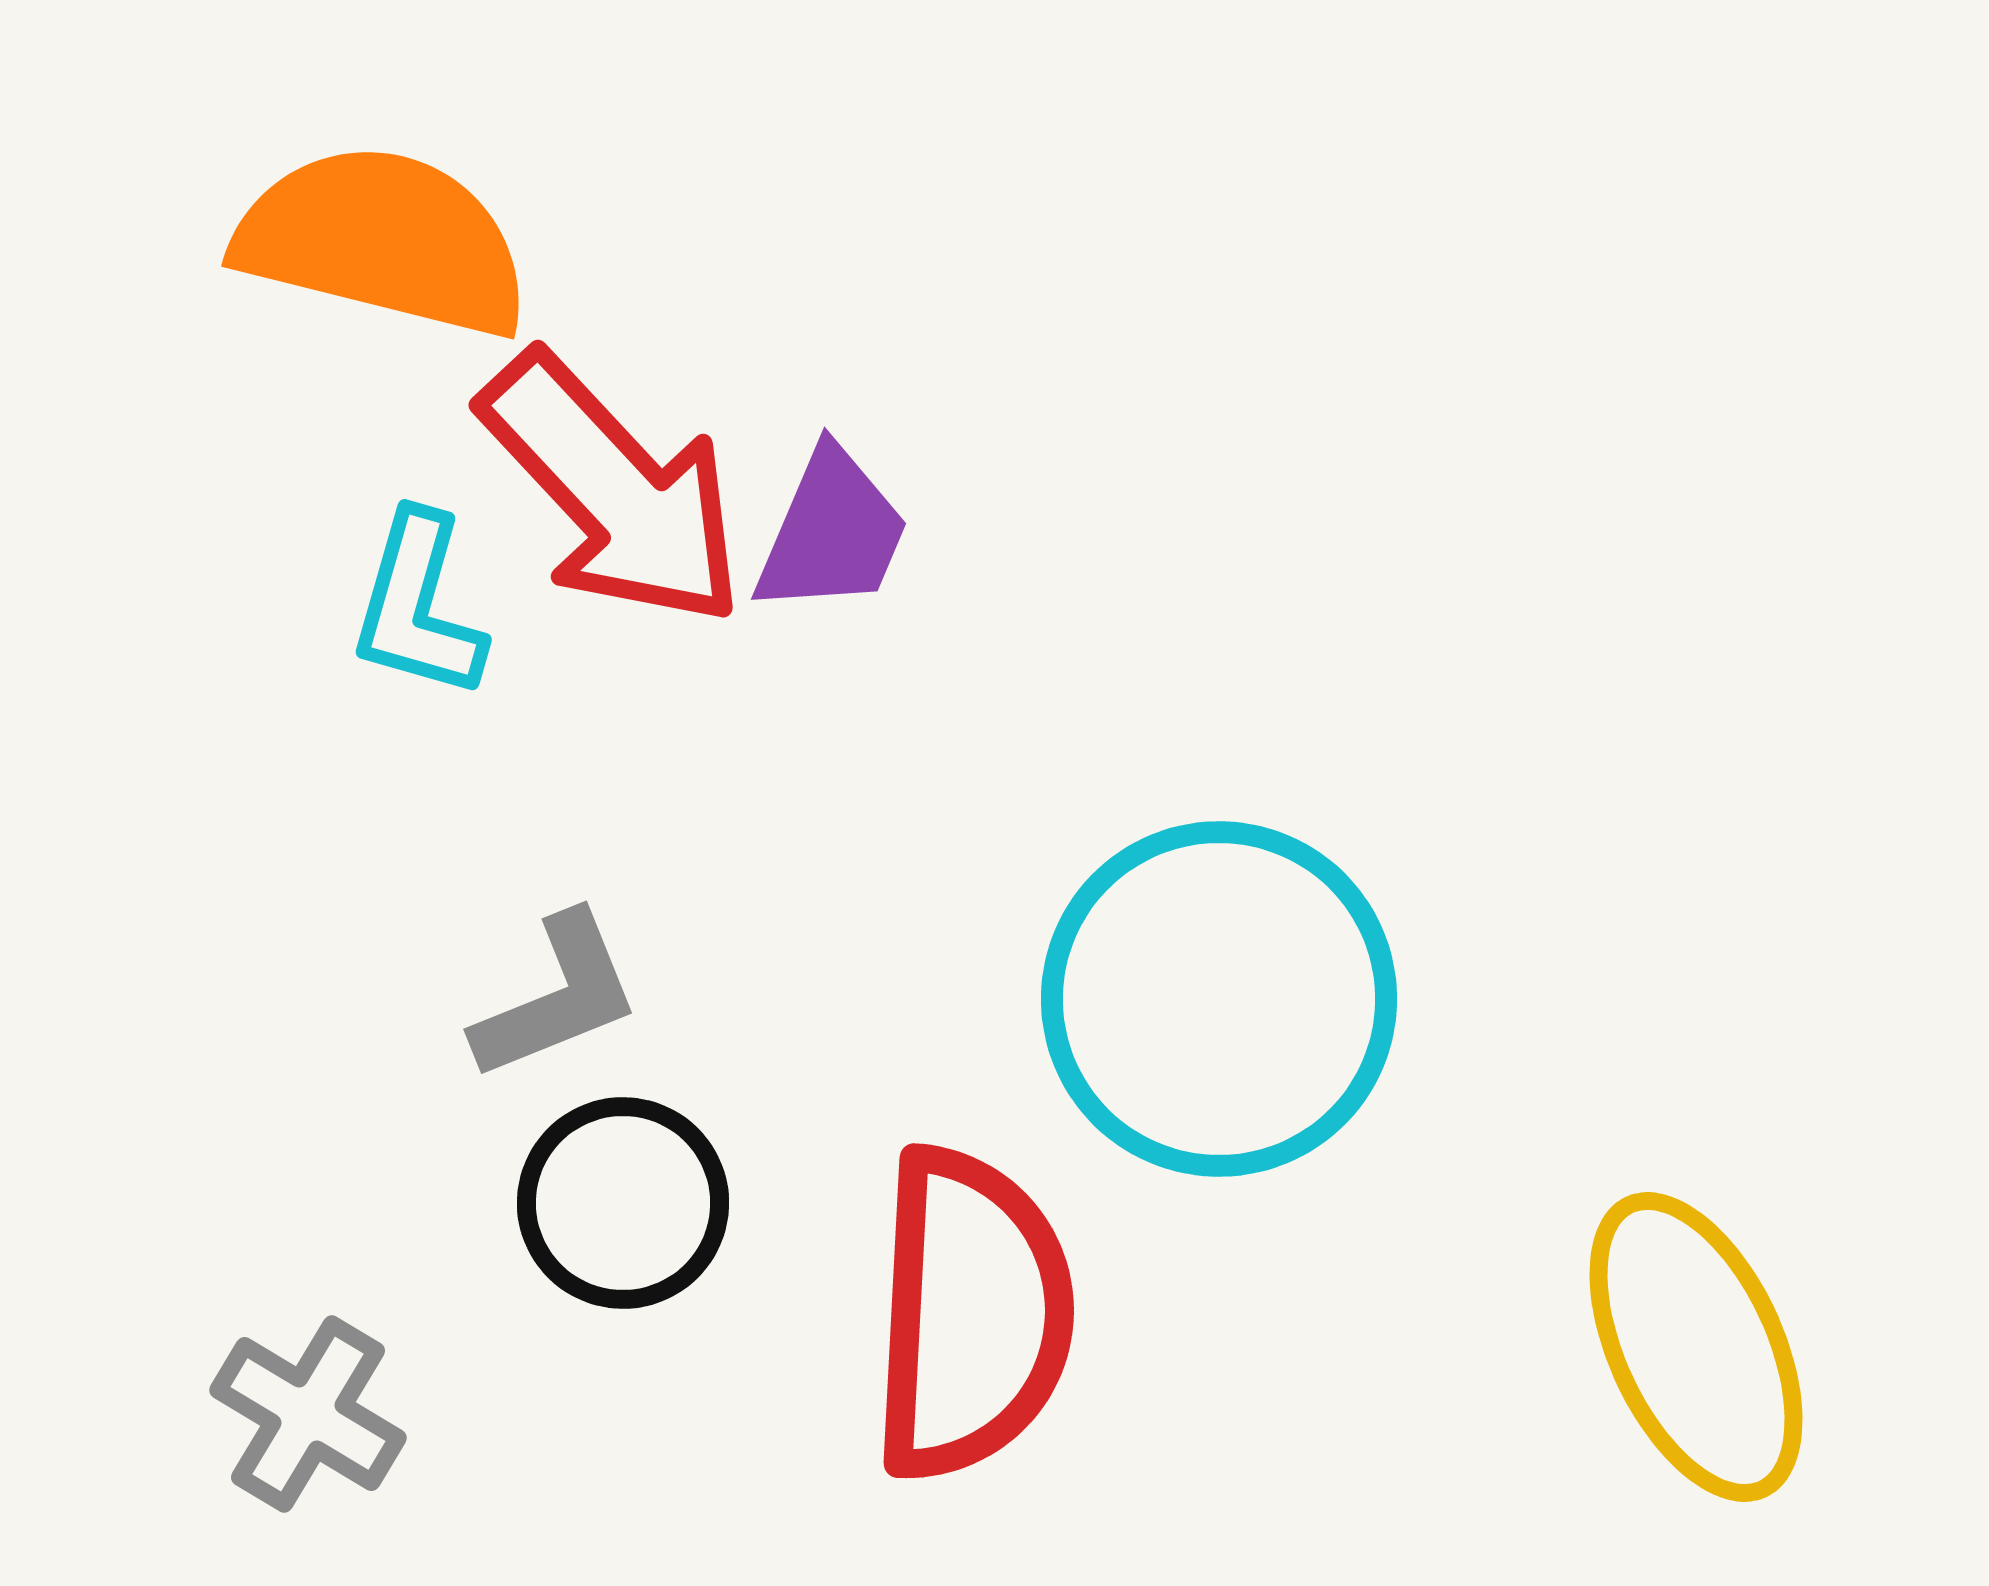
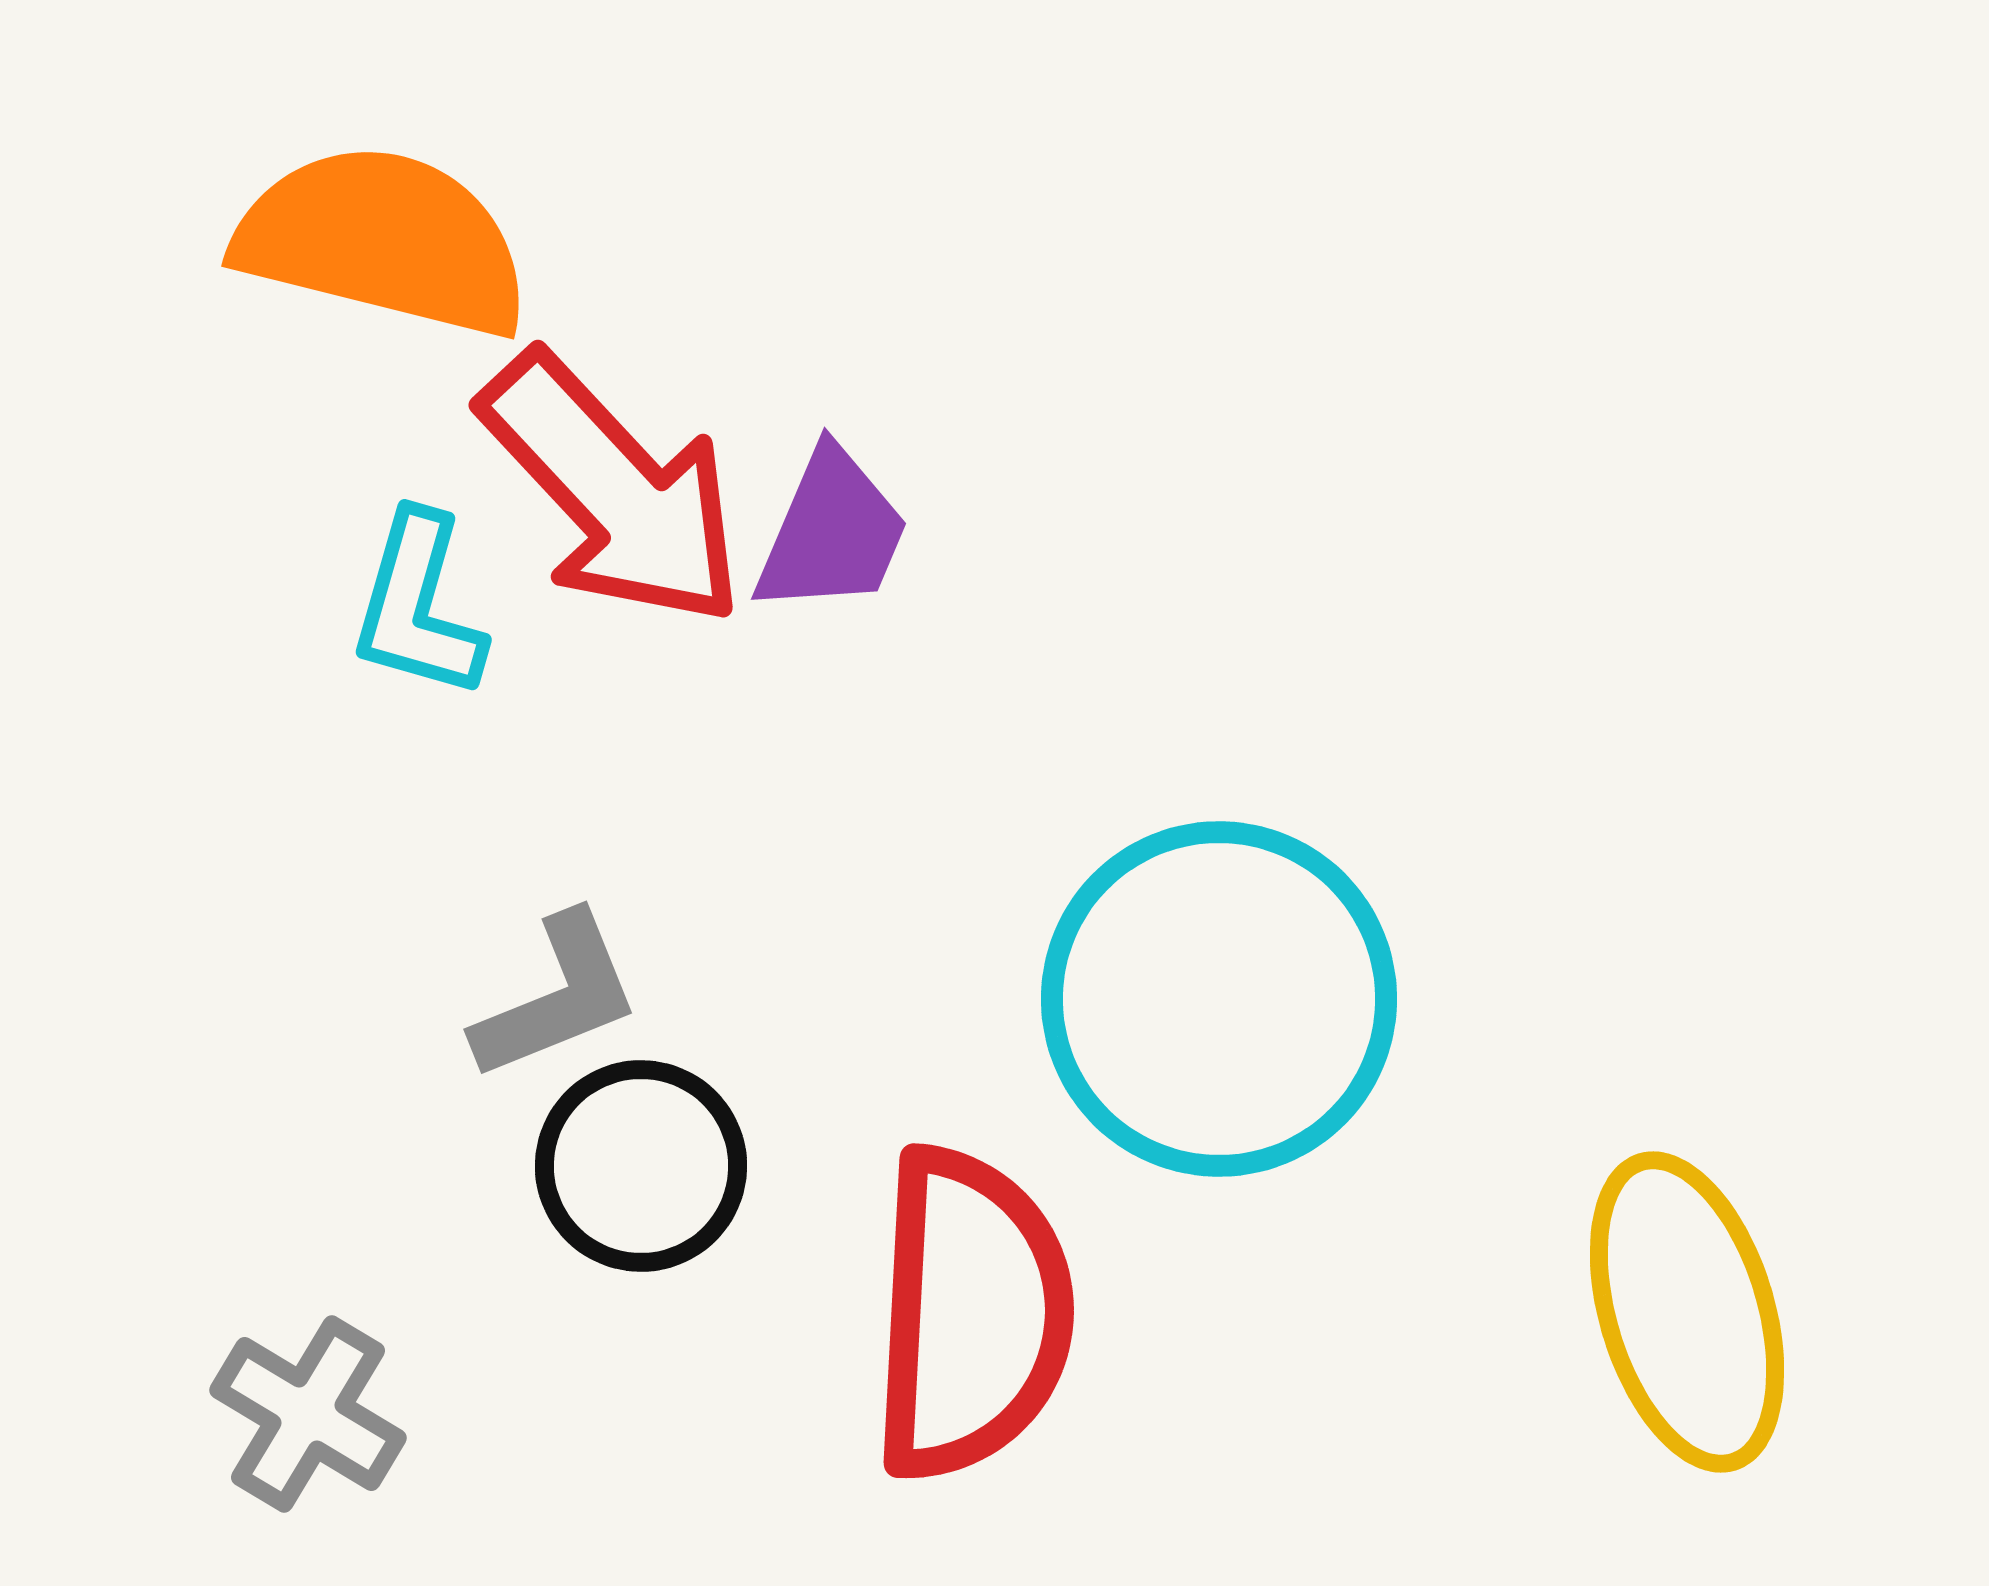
black circle: moved 18 px right, 37 px up
yellow ellipse: moved 9 px left, 35 px up; rotated 8 degrees clockwise
